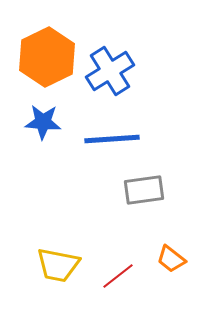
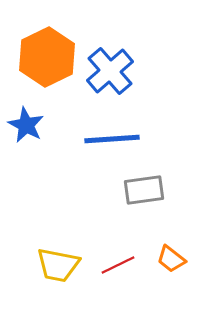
blue cross: rotated 9 degrees counterclockwise
blue star: moved 17 px left, 3 px down; rotated 24 degrees clockwise
red line: moved 11 px up; rotated 12 degrees clockwise
